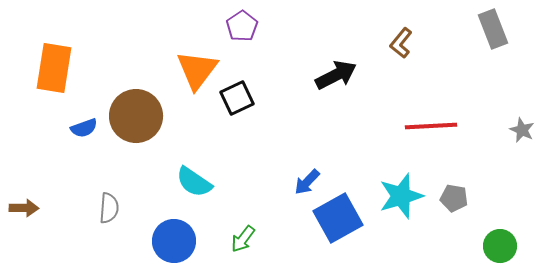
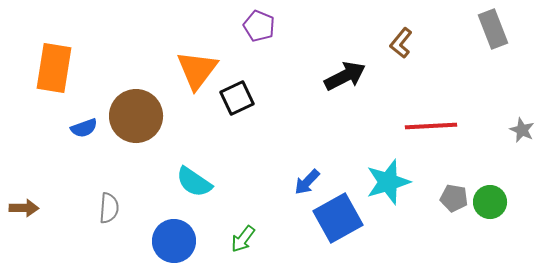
purple pentagon: moved 17 px right; rotated 16 degrees counterclockwise
black arrow: moved 9 px right, 1 px down
cyan star: moved 13 px left, 14 px up
green circle: moved 10 px left, 44 px up
